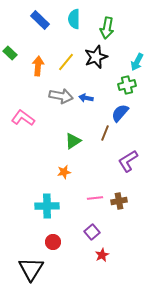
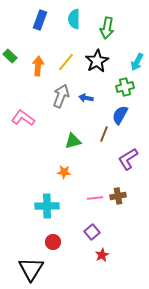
blue rectangle: rotated 66 degrees clockwise
green rectangle: moved 3 px down
black star: moved 1 px right, 4 px down; rotated 10 degrees counterclockwise
green cross: moved 2 px left, 2 px down
gray arrow: rotated 80 degrees counterclockwise
blue semicircle: moved 2 px down; rotated 12 degrees counterclockwise
brown line: moved 1 px left, 1 px down
green triangle: rotated 18 degrees clockwise
purple L-shape: moved 2 px up
orange star: rotated 16 degrees clockwise
brown cross: moved 1 px left, 5 px up
